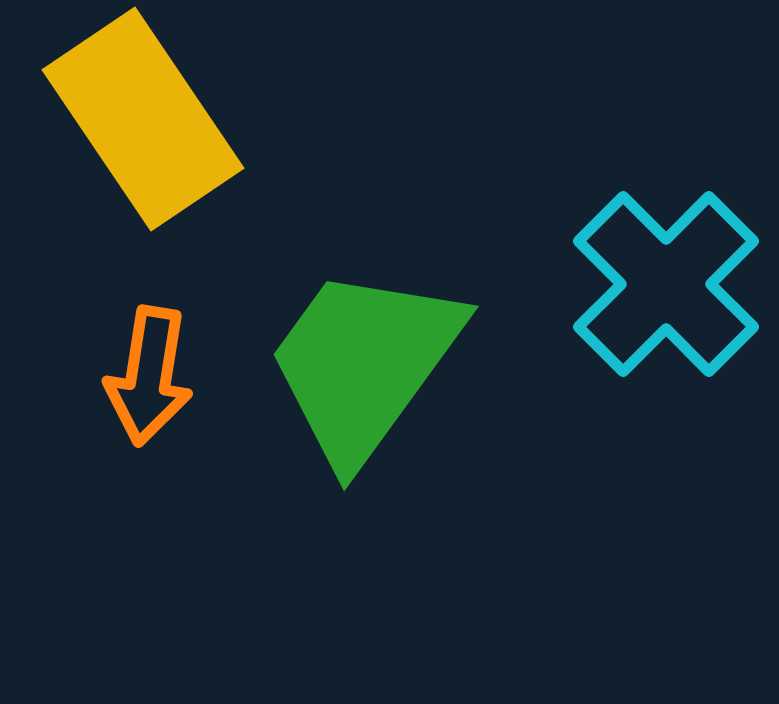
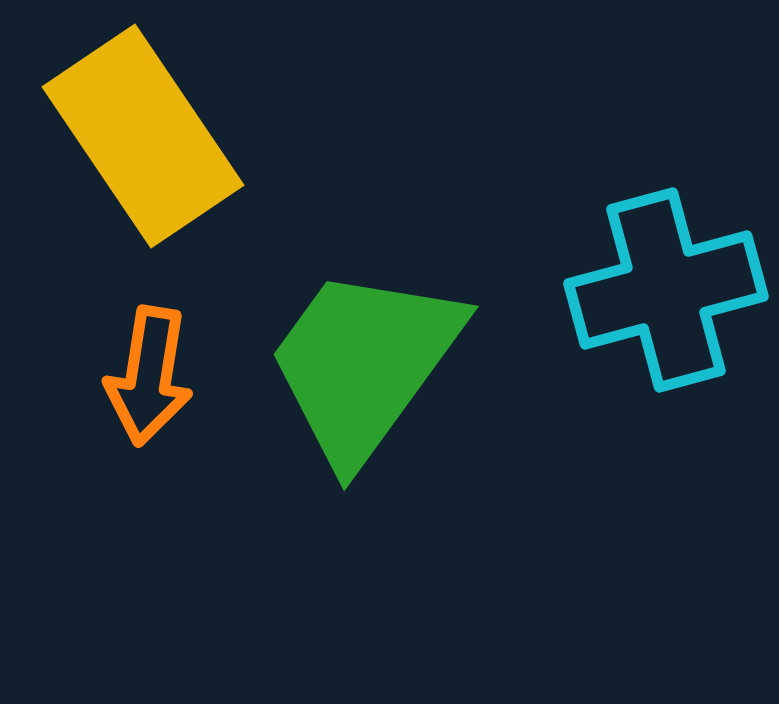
yellow rectangle: moved 17 px down
cyan cross: moved 6 px down; rotated 30 degrees clockwise
